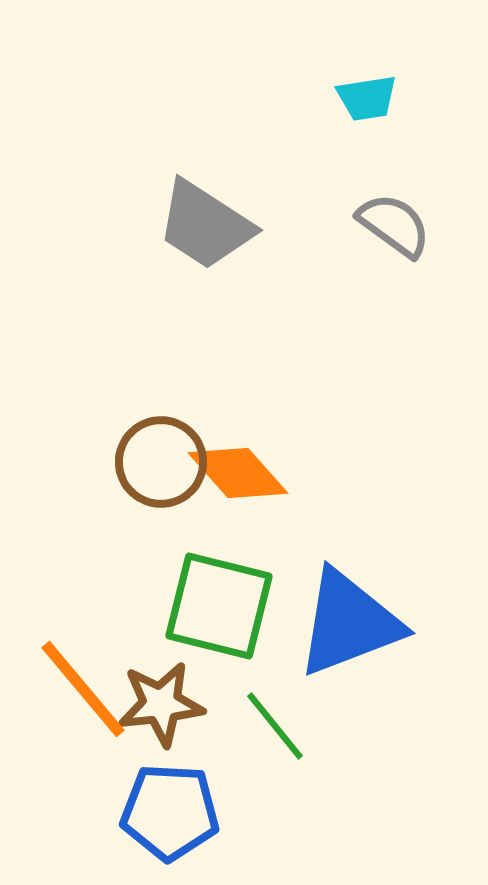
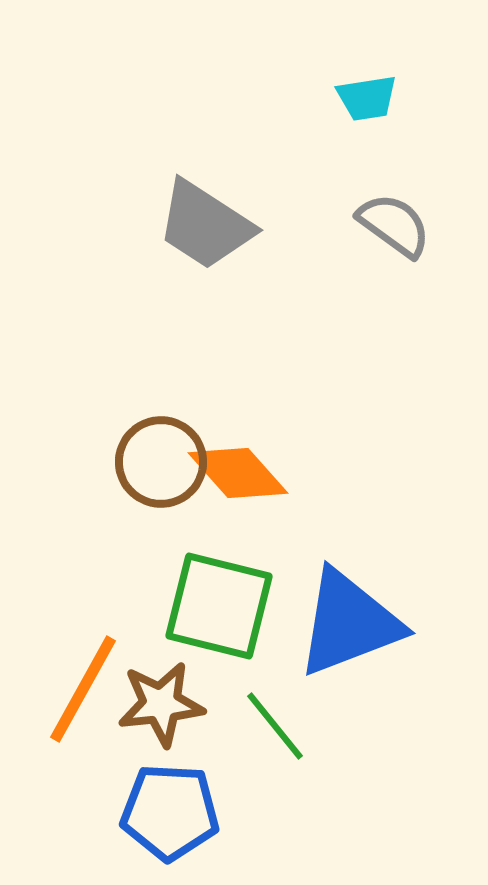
orange line: rotated 69 degrees clockwise
